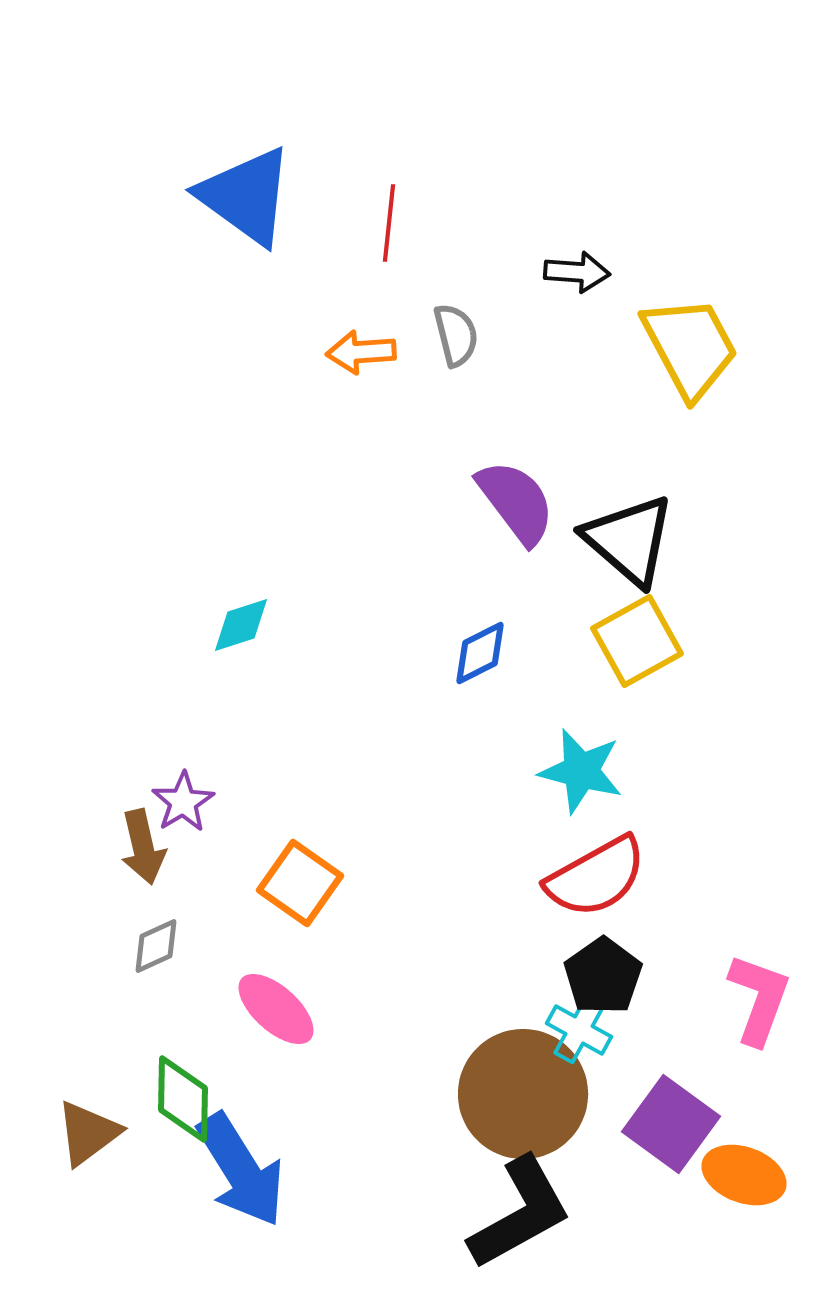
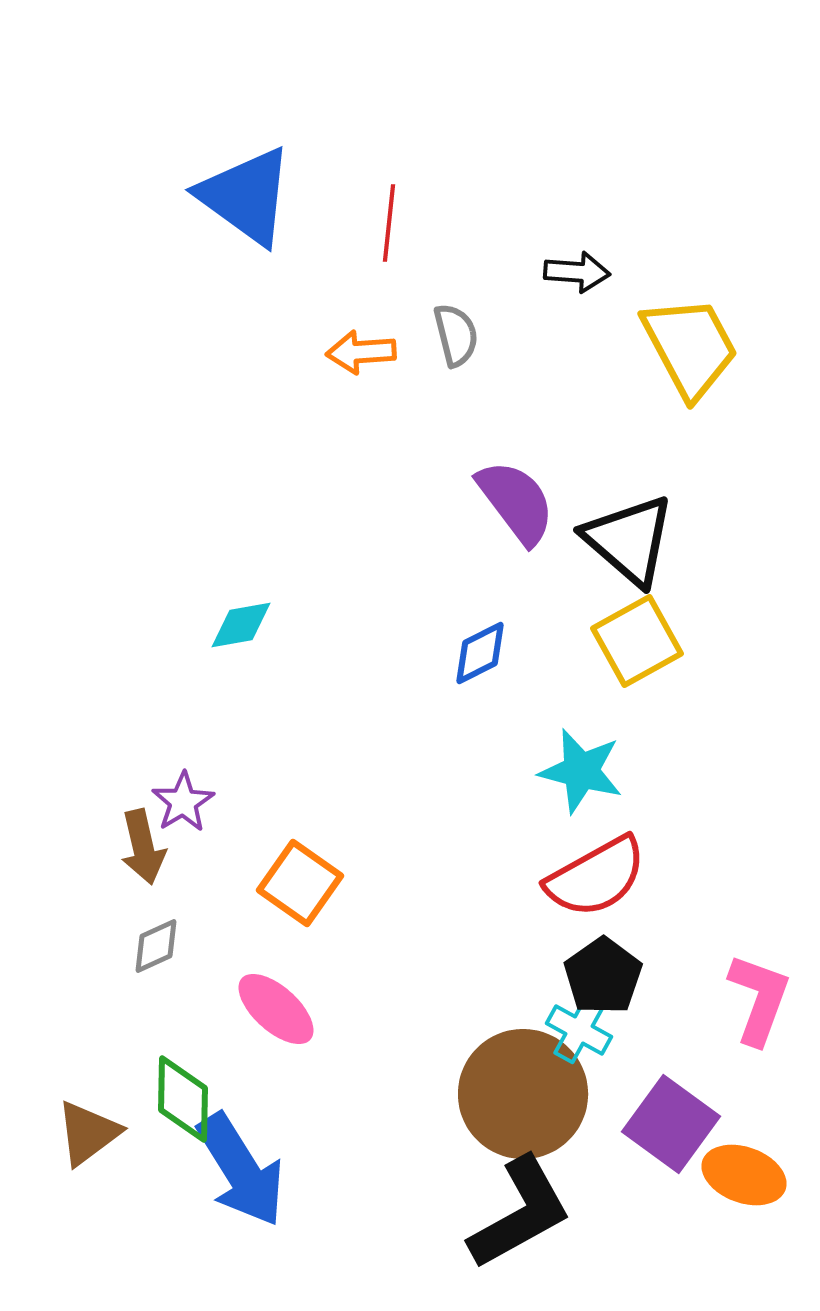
cyan diamond: rotated 8 degrees clockwise
